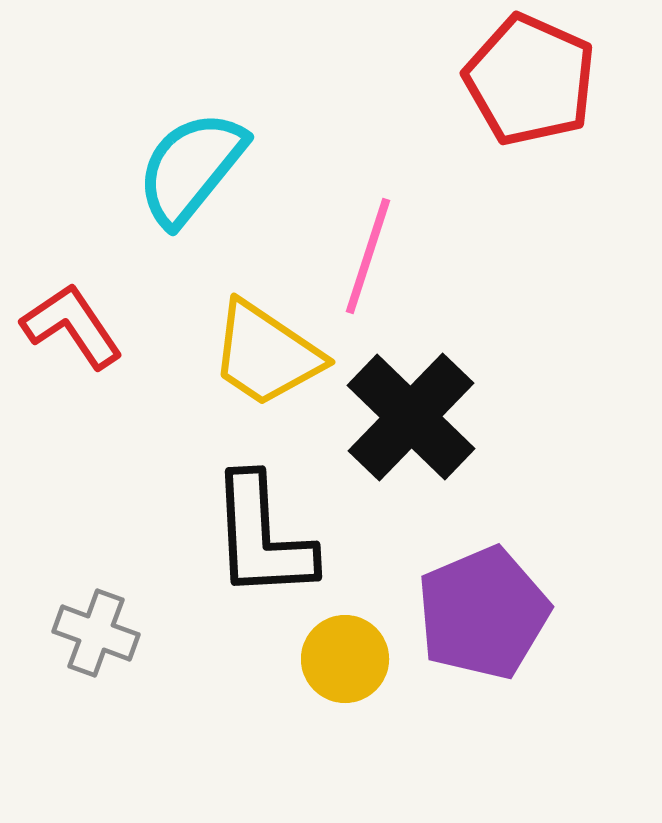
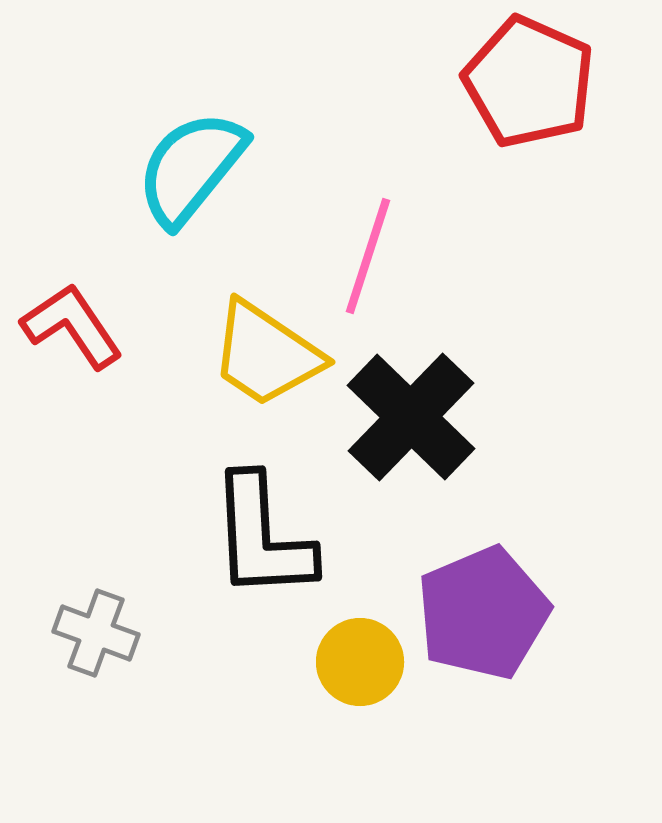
red pentagon: moved 1 px left, 2 px down
yellow circle: moved 15 px right, 3 px down
